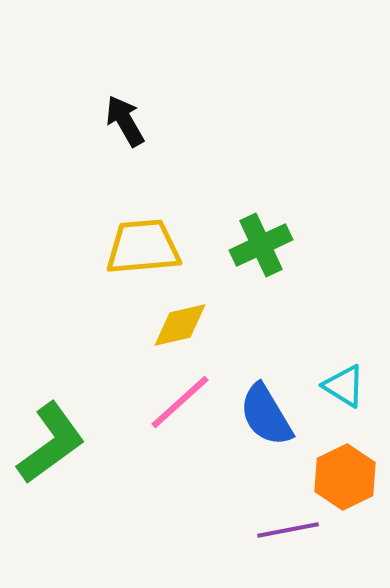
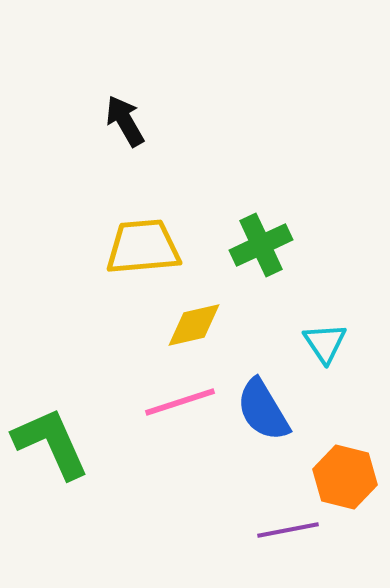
yellow diamond: moved 14 px right
cyan triangle: moved 19 px left, 43 px up; rotated 24 degrees clockwise
pink line: rotated 24 degrees clockwise
blue semicircle: moved 3 px left, 5 px up
green L-shape: rotated 78 degrees counterclockwise
orange hexagon: rotated 20 degrees counterclockwise
